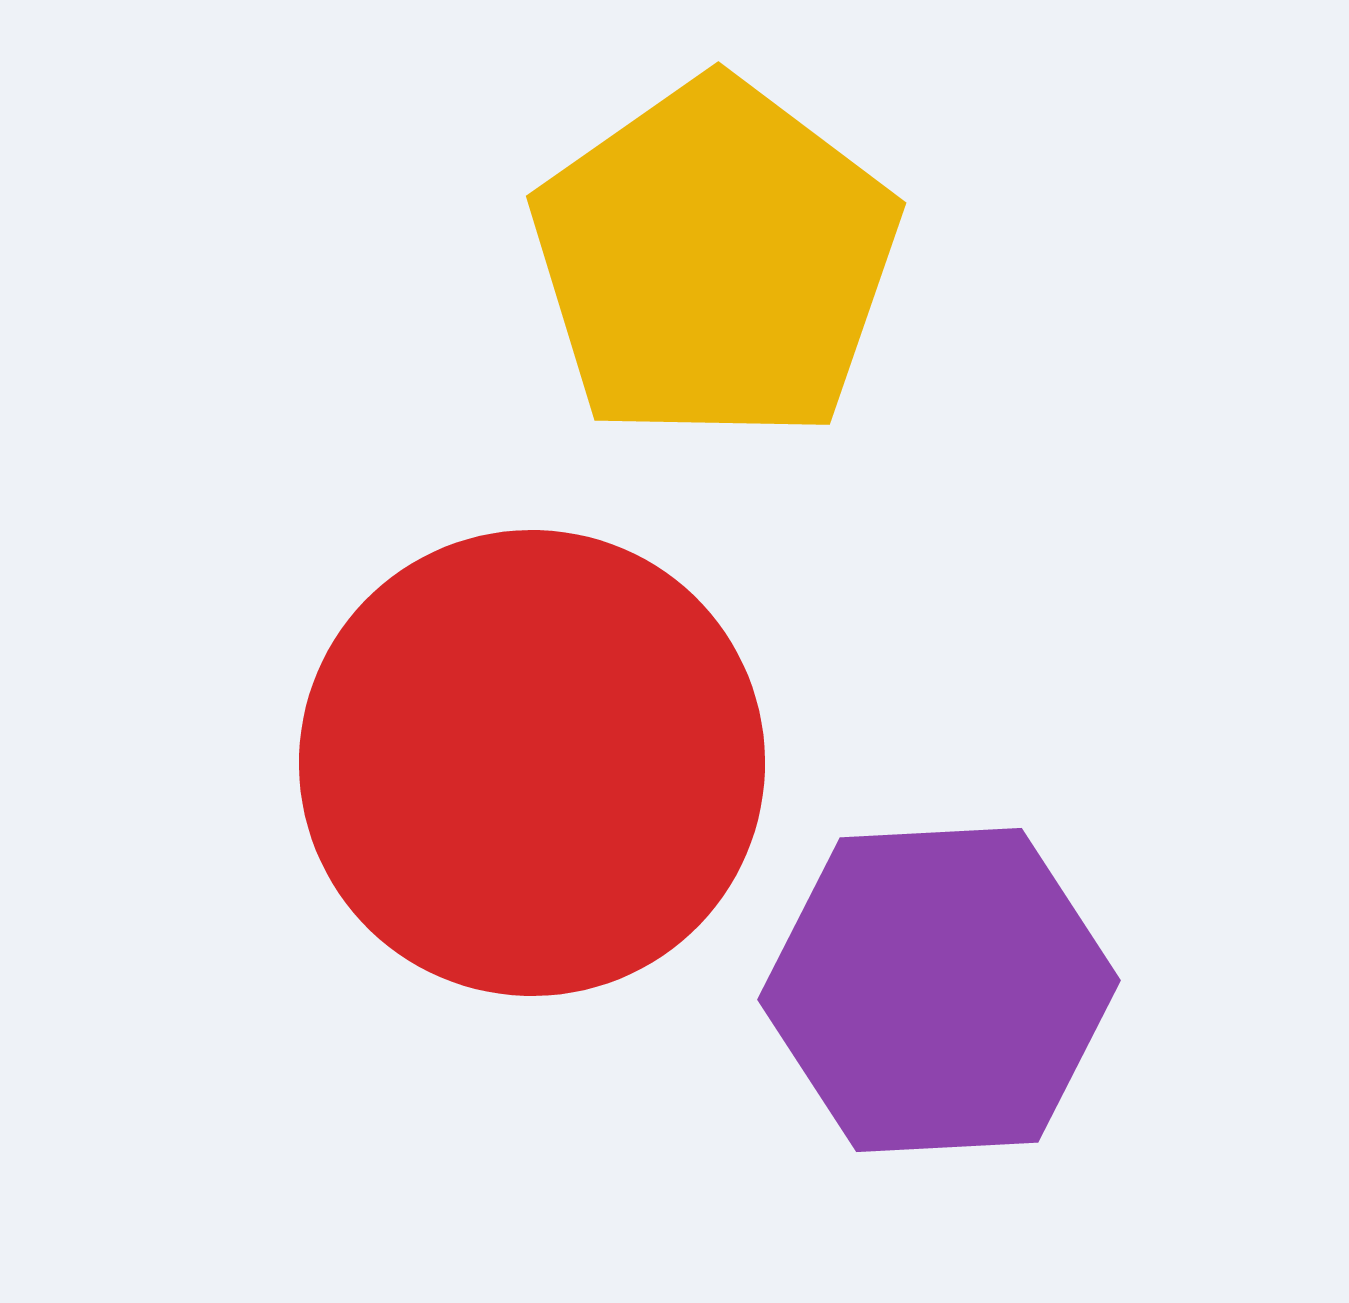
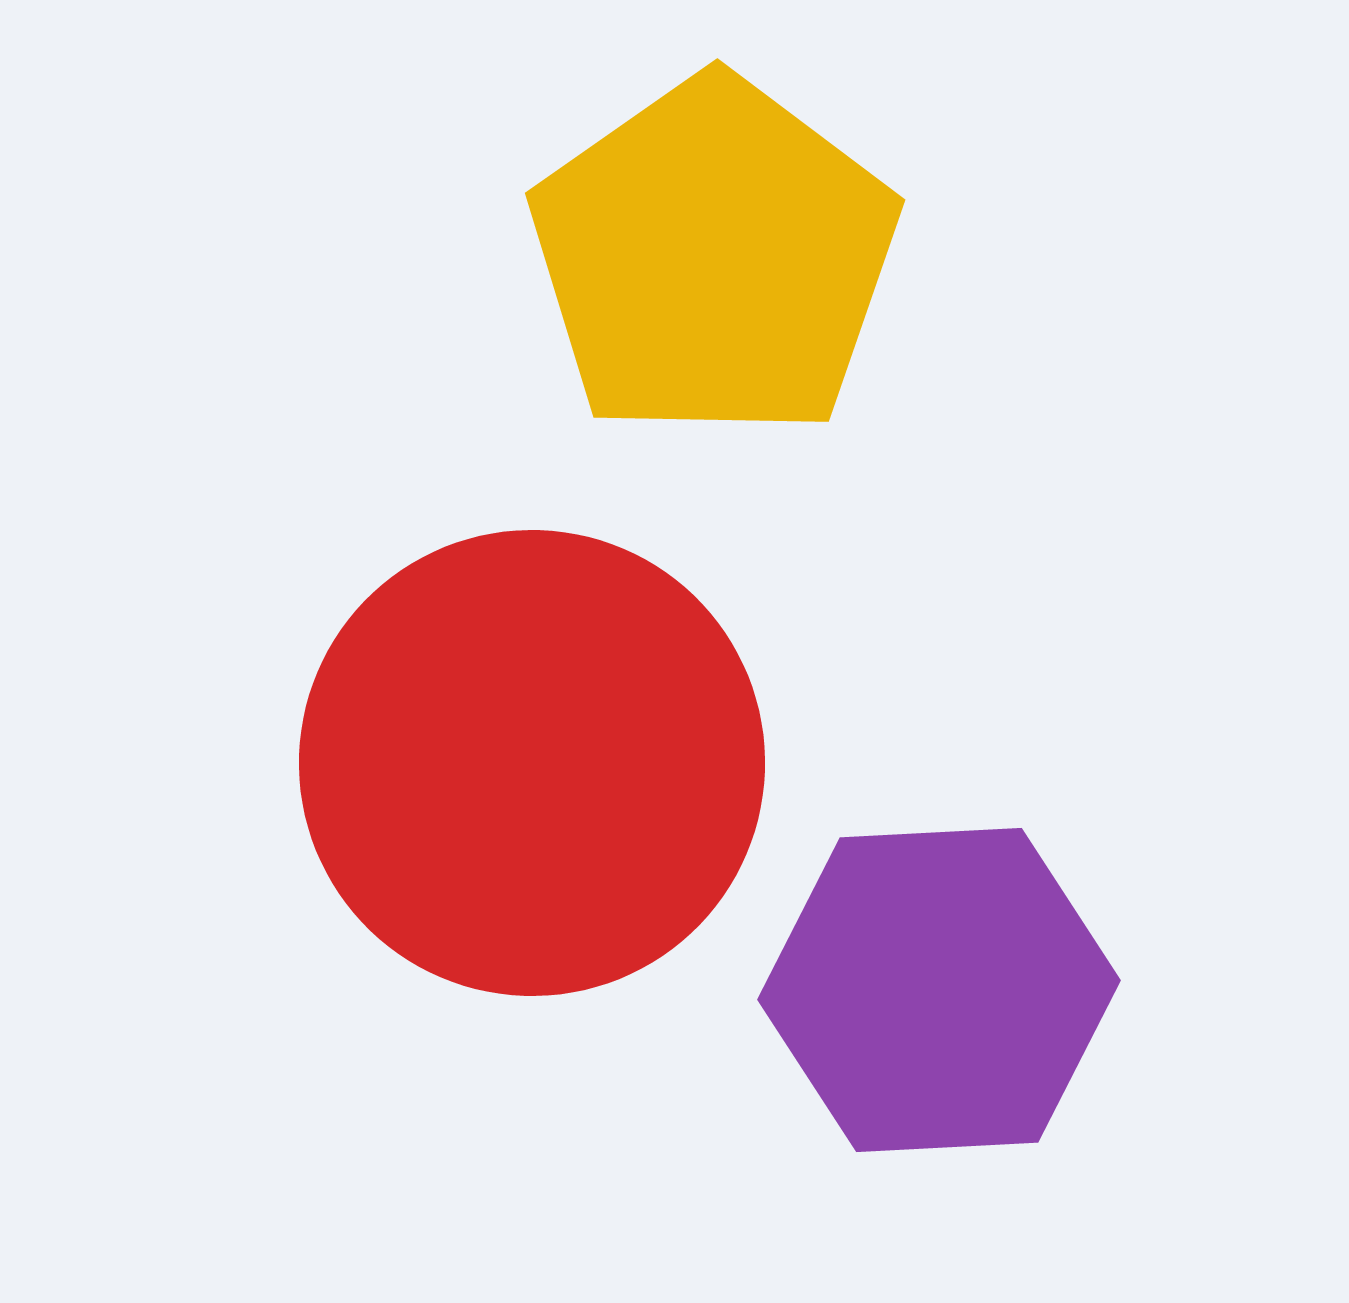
yellow pentagon: moved 1 px left, 3 px up
